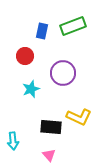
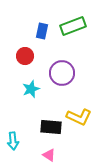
purple circle: moved 1 px left
pink triangle: rotated 16 degrees counterclockwise
